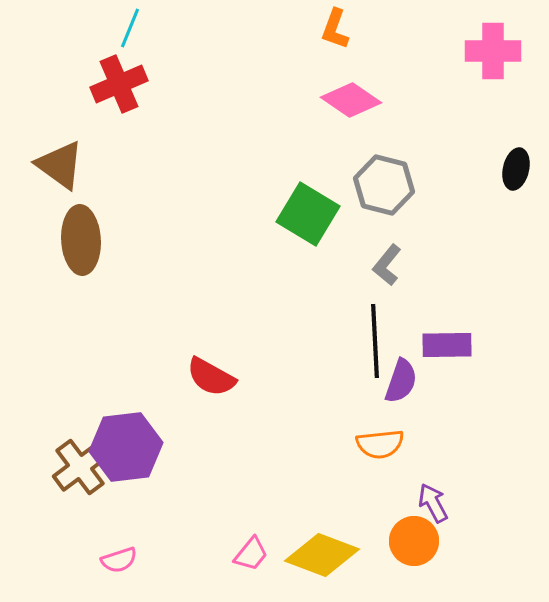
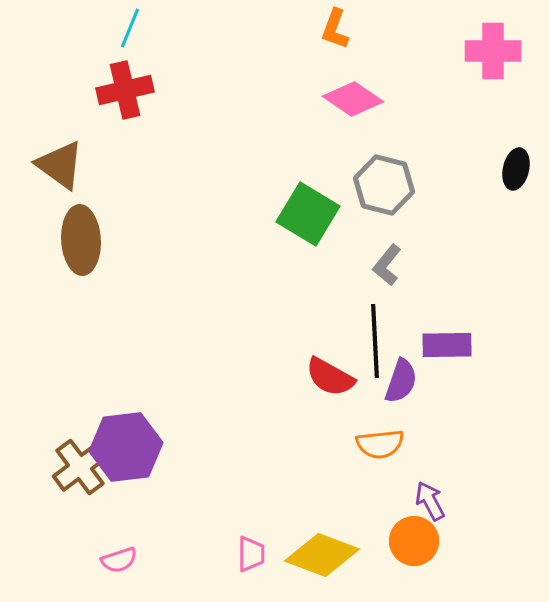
red cross: moved 6 px right, 6 px down; rotated 10 degrees clockwise
pink diamond: moved 2 px right, 1 px up
red semicircle: moved 119 px right
purple arrow: moved 3 px left, 2 px up
pink trapezoid: rotated 39 degrees counterclockwise
